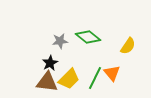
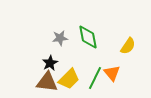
green diamond: rotated 40 degrees clockwise
gray star: moved 3 px up
